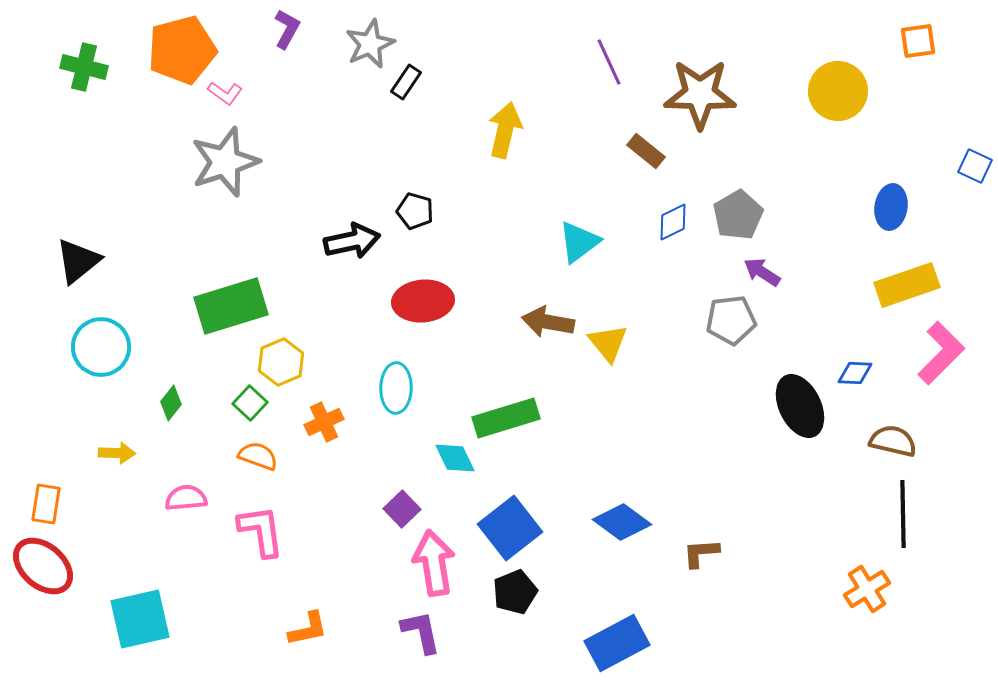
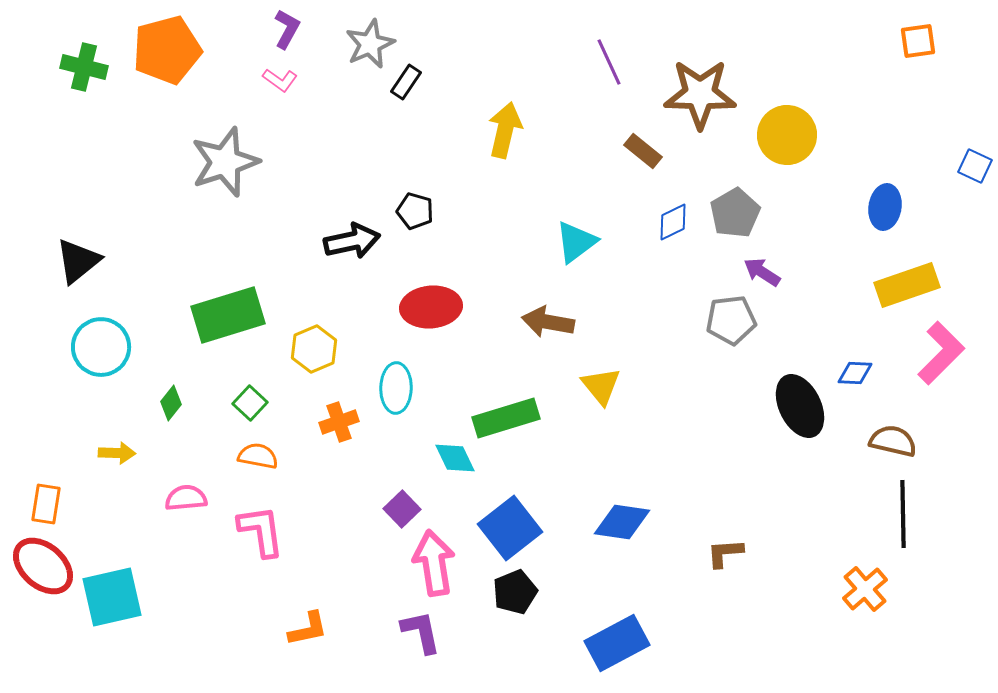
orange pentagon at (182, 50): moved 15 px left
yellow circle at (838, 91): moved 51 px left, 44 px down
pink L-shape at (225, 93): moved 55 px right, 13 px up
brown rectangle at (646, 151): moved 3 px left
blue ellipse at (891, 207): moved 6 px left
gray pentagon at (738, 215): moved 3 px left, 2 px up
cyan triangle at (579, 242): moved 3 px left
red ellipse at (423, 301): moved 8 px right, 6 px down
green rectangle at (231, 306): moved 3 px left, 9 px down
yellow triangle at (608, 343): moved 7 px left, 43 px down
yellow hexagon at (281, 362): moved 33 px right, 13 px up
orange cross at (324, 422): moved 15 px right; rotated 6 degrees clockwise
orange semicircle at (258, 456): rotated 9 degrees counterclockwise
blue diamond at (622, 522): rotated 28 degrees counterclockwise
brown L-shape at (701, 553): moved 24 px right
orange cross at (867, 589): moved 2 px left; rotated 9 degrees counterclockwise
cyan square at (140, 619): moved 28 px left, 22 px up
